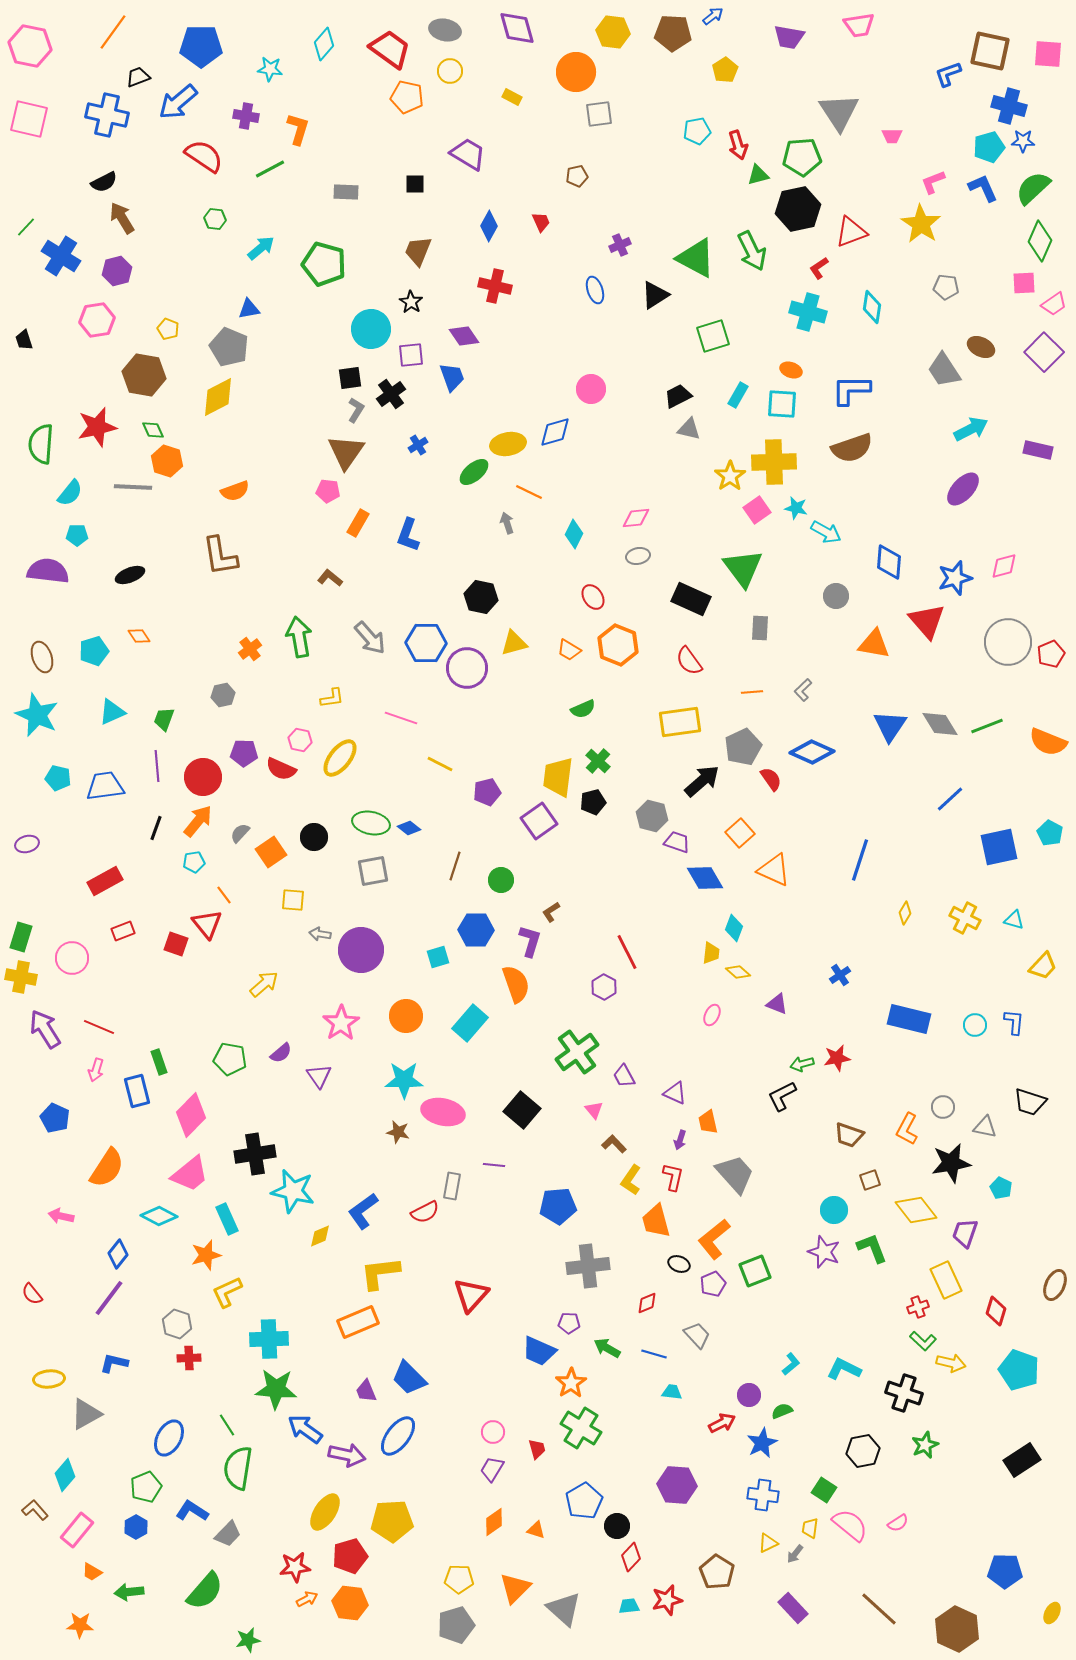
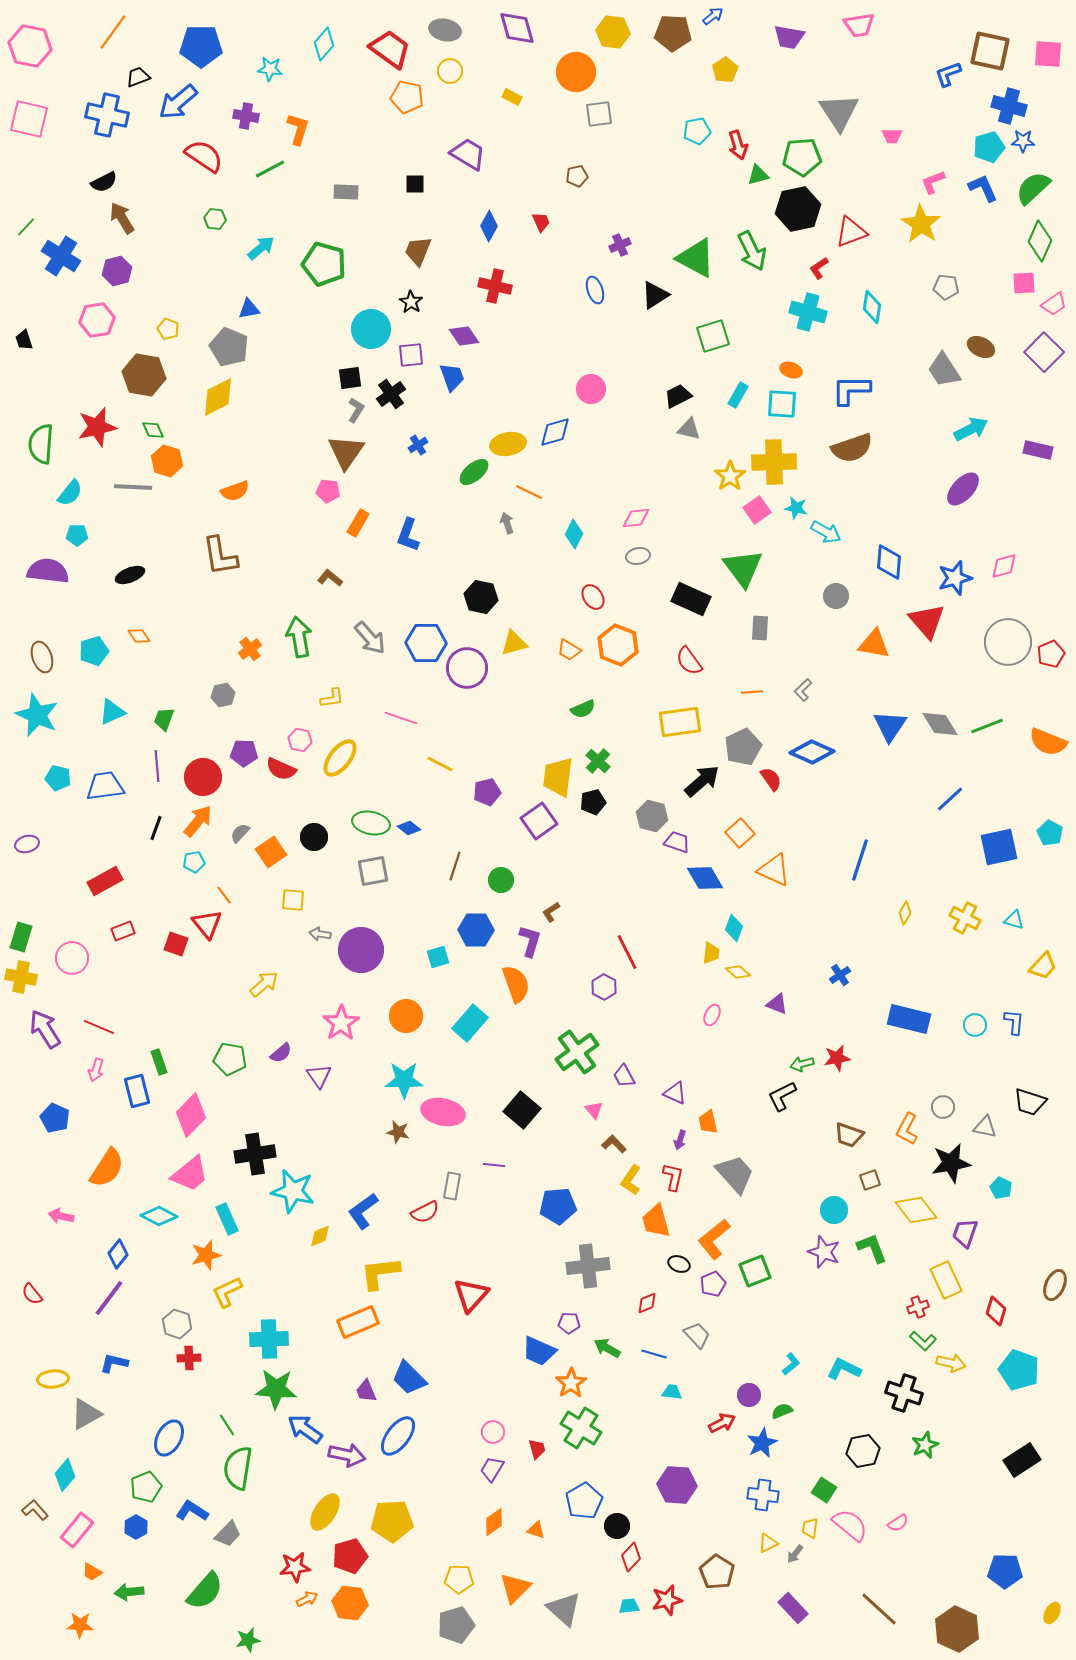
yellow ellipse at (49, 1379): moved 4 px right
